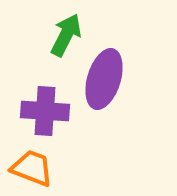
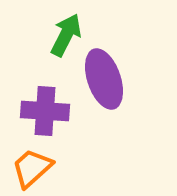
purple ellipse: rotated 36 degrees counterclockwise
orange trapezoid: rotated 63 degrees counterclockwise
